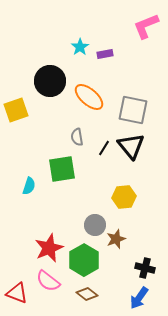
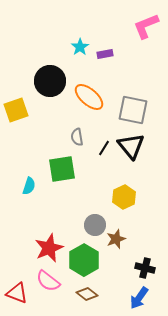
yellow hexagon: rotated 20 degrees counterclockwise
